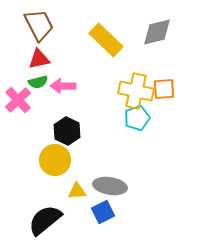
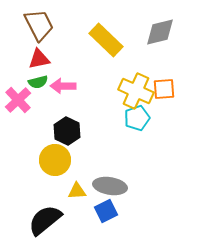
gray diamond: moved 3 px right
yellow cross: rotated 12 degrees clockwise
blue square: moved 3 px right, 1 px up
